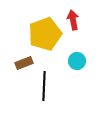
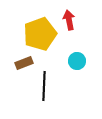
red arrow: moved 4 px left
yellow pentagon: moved 5 px left
